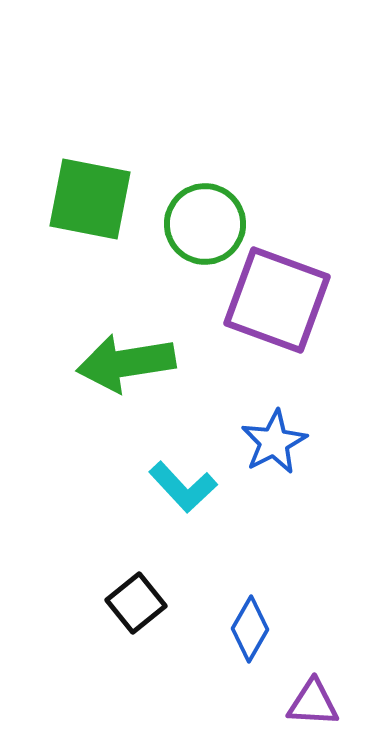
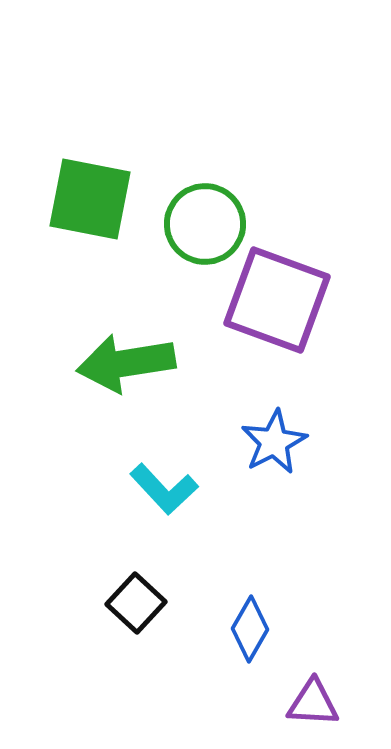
cyan L-shape: moved 19 px left, 2 px down
black square: rotated 8 degrees counterclockwise
